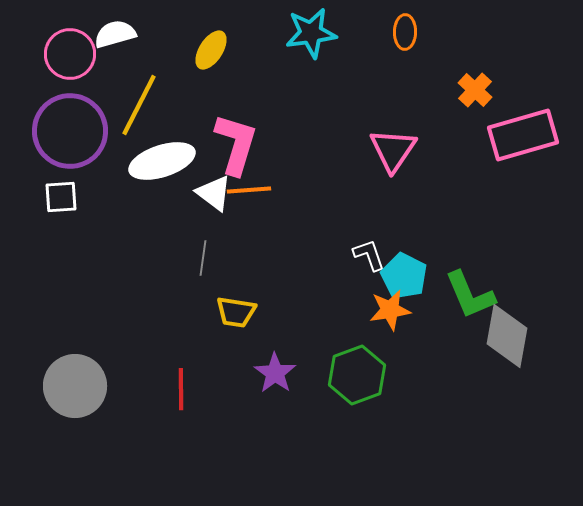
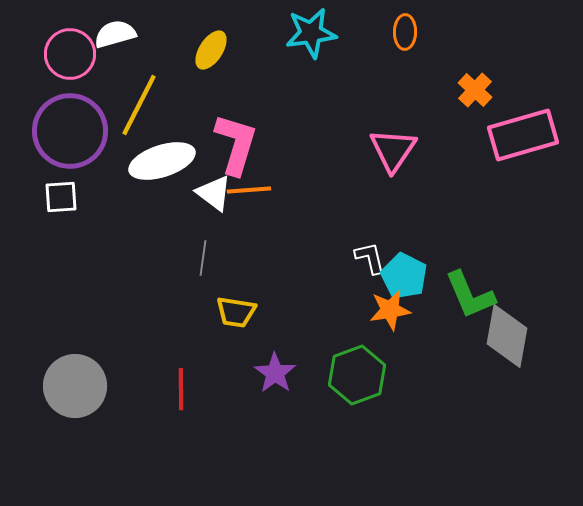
white L-shape: moved 1 px right, 3 px down; rotated 6 degrees clockwise
